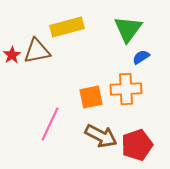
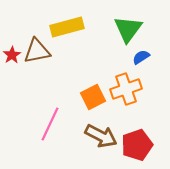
orange cross: rotated 16 degrees counterclockwise
orange square: moved 2 px right; rotated 15 degrees counterclockwise
